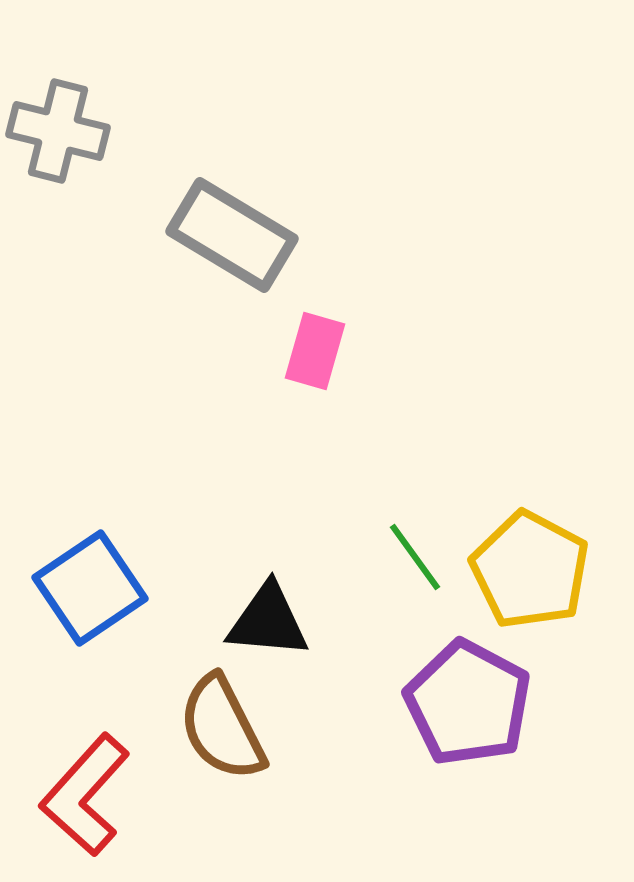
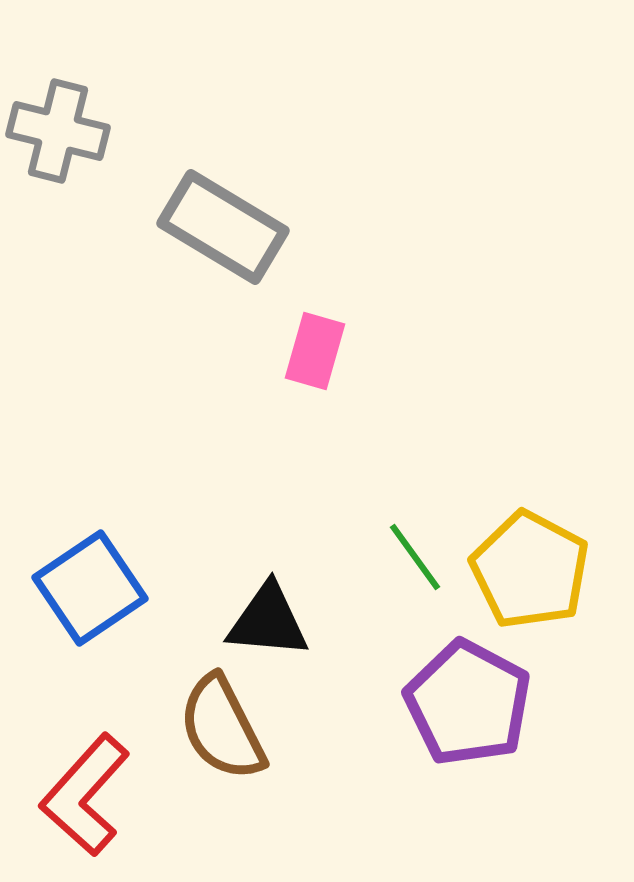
gray rectangle: moved 9 px left, 8 px up
